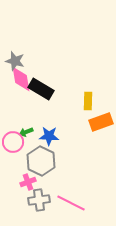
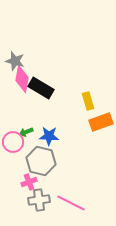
pink diamond: moved 1 px right; rotated 20 degrees clockwise
black rectangle: moved 1 px up
yellow rectangle: rotated 18 degrees counterclockwise
gray hexagon: rotated 12 degrees counterclockwise
pink cross: moved 1 px right
